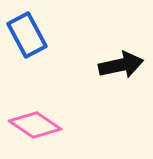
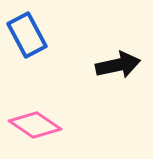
black arrow: moved 3 px left
